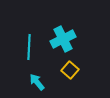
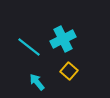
cyan line: rotated 55 degrees counterclockwise
yellow square: moved 1 px left, 1 px down
